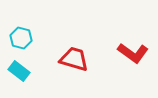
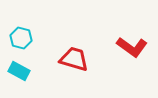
red L-shape: moved 1 px left, 6 px up
cyan rectangle: rotated 10 degrees counterclockwise
